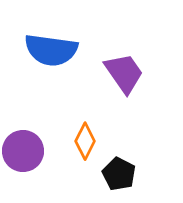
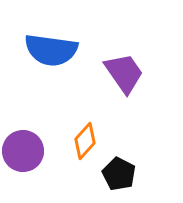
orange diamond: rotated 15 degrees clockwise
